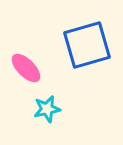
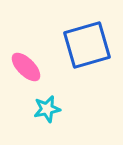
pink ellipse: moved 1 px up
